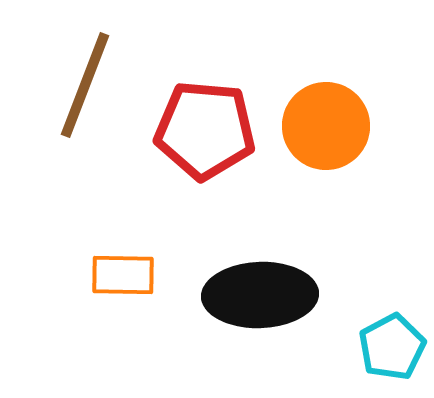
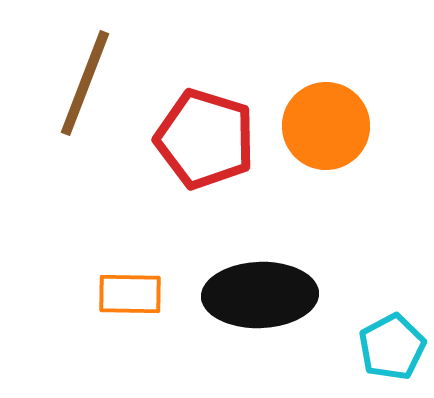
brown line: moved 2 px up
red pentagon: moved 9 px down; rotated 12 degrees clockwise
orange rectangle: moved 7 px right, 19 px down
